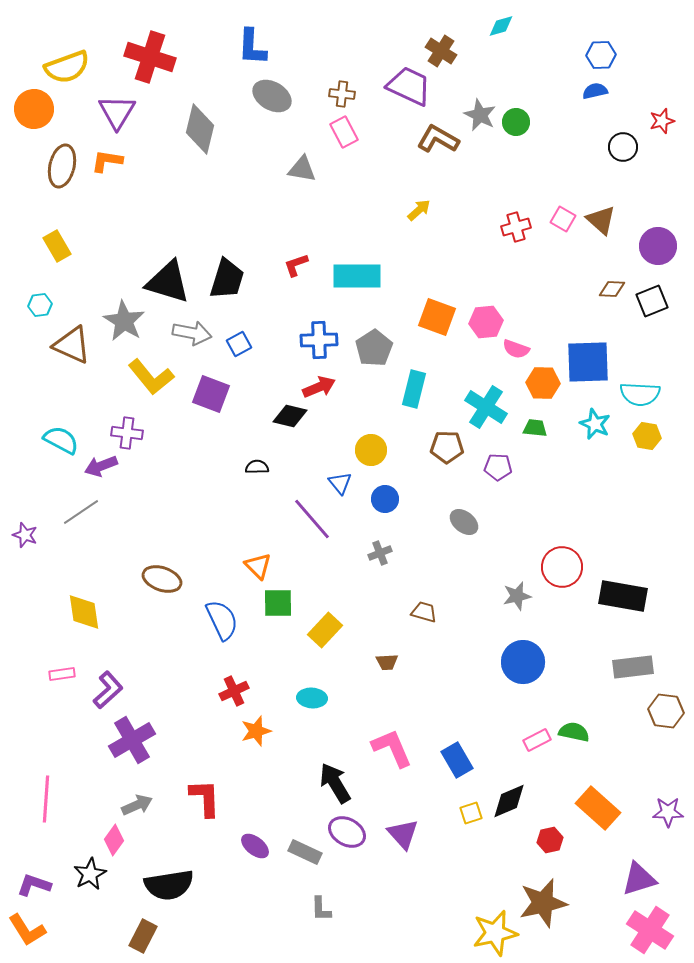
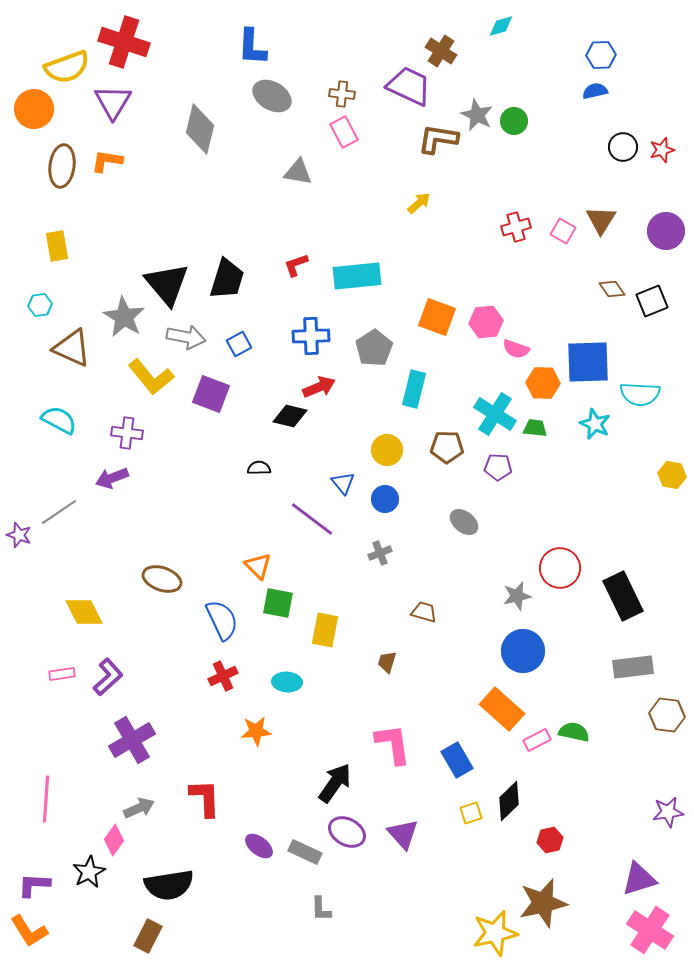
red cross at (150, 57): moved 26 px left, 15 px up
purple triangle at (117, 112): moved 4 px left, 10 px up
gray star at (480, 115): moved 3 px left
red star at (662, 121): moved 29 px down
green circle at (516, 122): moved 2 px left, 1 px up
brown L-shape at (438, 139): rotated 21 degrees counterclockwise
brown ellipse at (62, 166): rotated 6 degrees counterclockwise
gray triangle at (302, 169): moved 4 px left, 3 px down
yellow arrow at (419, 210): moved 7 px up
pink square at (563, 219): moved 12 px down
brown triangle at (601, 220): rotated 20 degrees clockwise
yellow rectangle at (57, 246): rotated 20 degrees clockwise
purple circle at (658, 246): moved 8 px right, 15 px up
cyan rectangle at (357, 276): rotated 6 degrees counterclockwise
black triangle at (168, 282): moved 1 px left, 2 px down; rotated 33 degrees clockwise
brown diamond at (612, 289): rotated 52 degrees clockwise
gray star at (124, 321): moved 4 px up
gray arrow at (192, 333): moved 6 px left, 4 px down
blue cross at (319, 340): moved 8 px left, 4 px up
brown triangle at (72, 345): moved 3 px down
cyan cross at (486, 407): moved 9 px right, 7 px down
yellow hexagon at (647, 436): moved 25 px right, 39 px down
cyan semicircle at (61, 440): moved 2 px left, 20 px up
yellow circle at (371, 450): moved 16 px right
purple arrow at (101, 466): moved 11 px right, 12 px down
black semicircle at (257, 467): moved 2 px right, 1 px down
blue triangle at (340, 483): moved 3 px right
gray line at (81, 512): moved 22 px left
purple line at (312, 519): rotated 12 degrees counterclockwise
purple star at (25, 535): moved 6 px left
red circle at (562, 567): moved 2 px left, 1 px down
black rectangle at (623, 596): rotated 54 degrees clockwise
green square at (278, 603): rotated 12 degrees clockwise
yellow diamond at (84, 612): rotated 18 degrees counterclockwise
yellow rectangle at (325, 630): rotated 32 degrees counterclockwise
brown trapezoid at (387, 662): rotated 110 degrees clockwise
blue circle at (523, 662): moved 11 px up
purple L-shape at (108, 690): moved 13 px up
red cross at (234, 691): moved 11 px left, 15 px up
cyan ellipse at (312, 698): moved 25 px left, 16 px up
brown hexagon at (666, 711): moved 1 px right, 4 px down
orange star at (256, 731): rotated 12 degrees clockwise
pink L-shape at (392, 748): moved 1 px right, 4 px up; rotated 15 degrees clockwise
black arrow at (335, 783): rotated 66 degrees clockwise
black diamond at (509, 801): rotated 21 degrees counterclockwise
gray arrow at (137, 805): moved 2 px right, 3 px down
orange rectangle at (598, 808): moved 96 px left, 99 px up
purple star at (668, 812): rotated 8 degrees counterclockwise
purple ellipse at (255, 846): moved 4 px right
black star at (90, 874): moved 1 px left, 2 px up
purple L-shape at (34, 885): rotated 16 degrees counterclockwise
orange L-shape at (27, 930): moved 2 px right, 1 px down
brown rectangle at (143, 936): moved 5 px right
